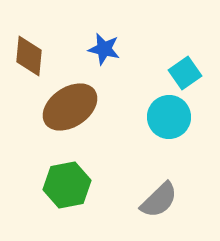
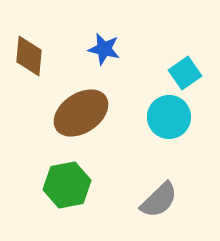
brown ellipse: moved 11 px right, 6 px down
